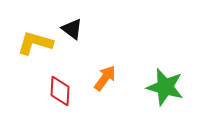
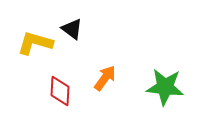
green star: rotated 9 degrees counterclockwise
